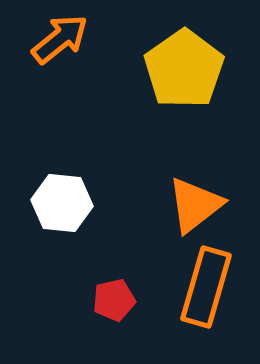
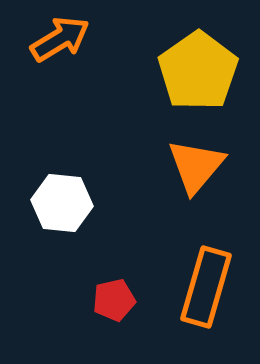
orange arrow: rotated 8 degrees clockwise
yellow pentagon: moved 14 px right, 2 px down
orange triangle: moved 1 px right, 39 px up; rotated 12 degrees counterclockwise
